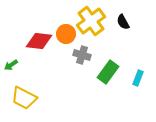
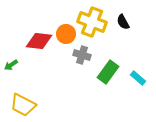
yellow cross: moved 1 px right, 1 px down; rotated 32 degrees counterclockwise
cyan rectangle: rotated 70 degrees counterclockwise
yellow trapezoid: moved 1 px left, 7 px down
